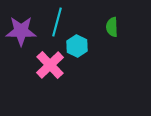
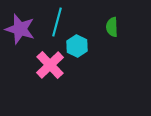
purple star: moved 1 px left, 2 px up; rotated 16 degrees clockwise
